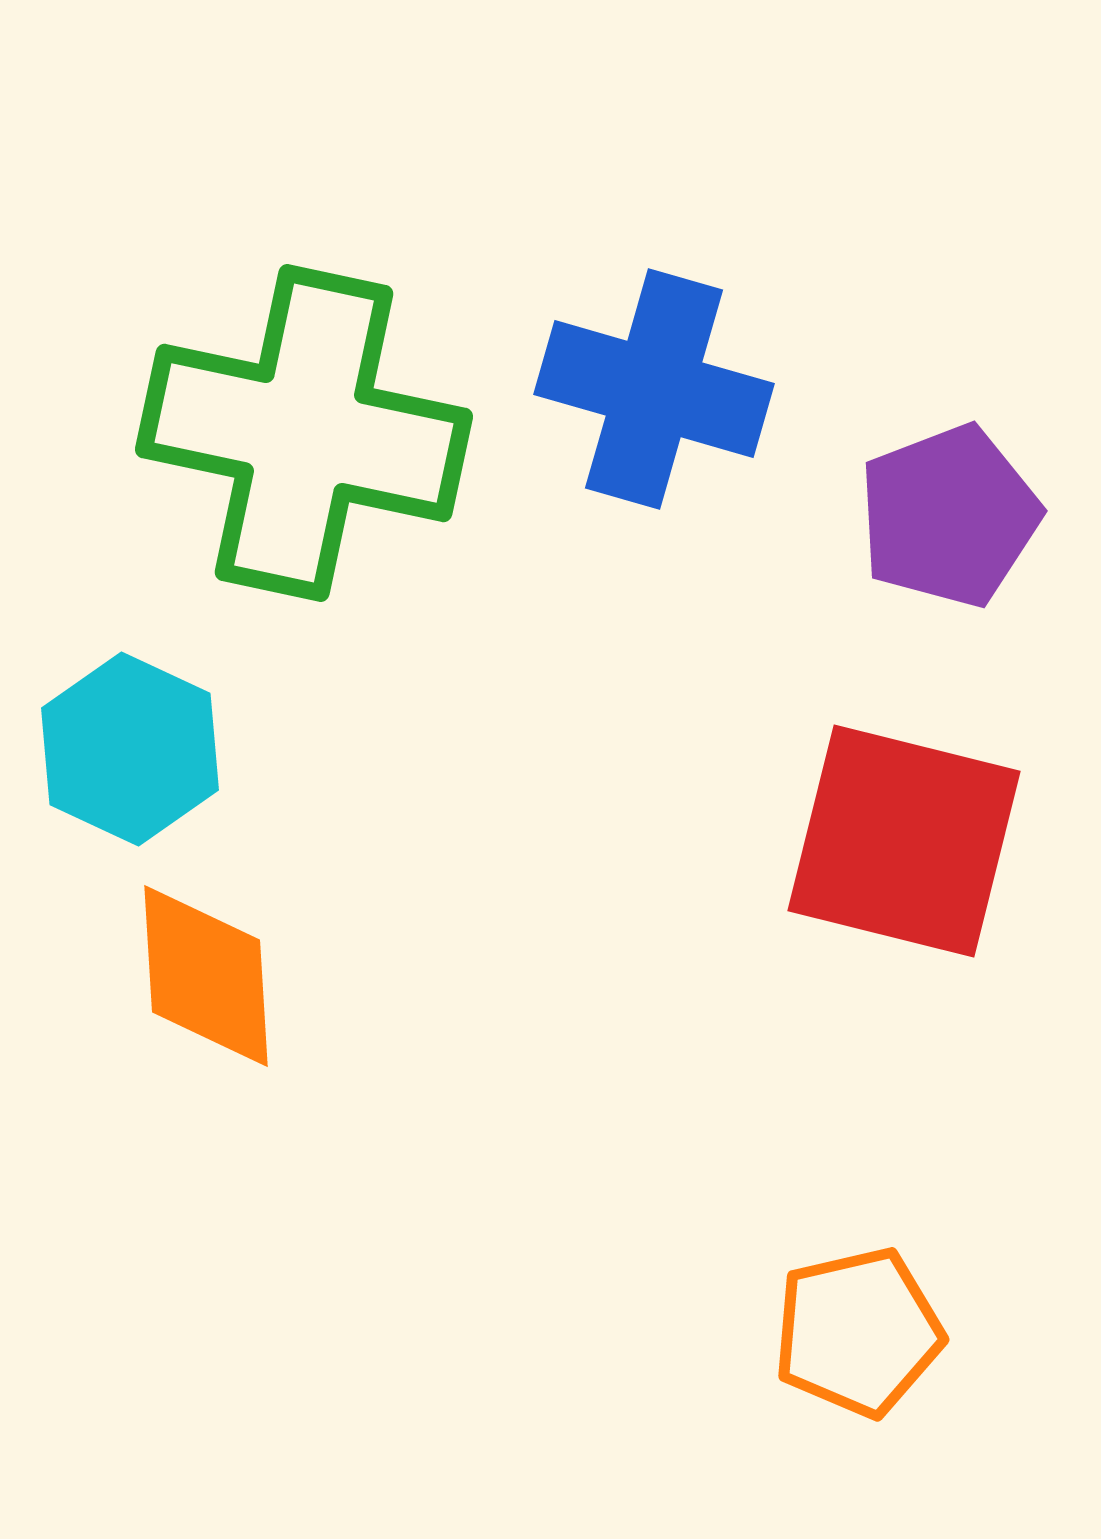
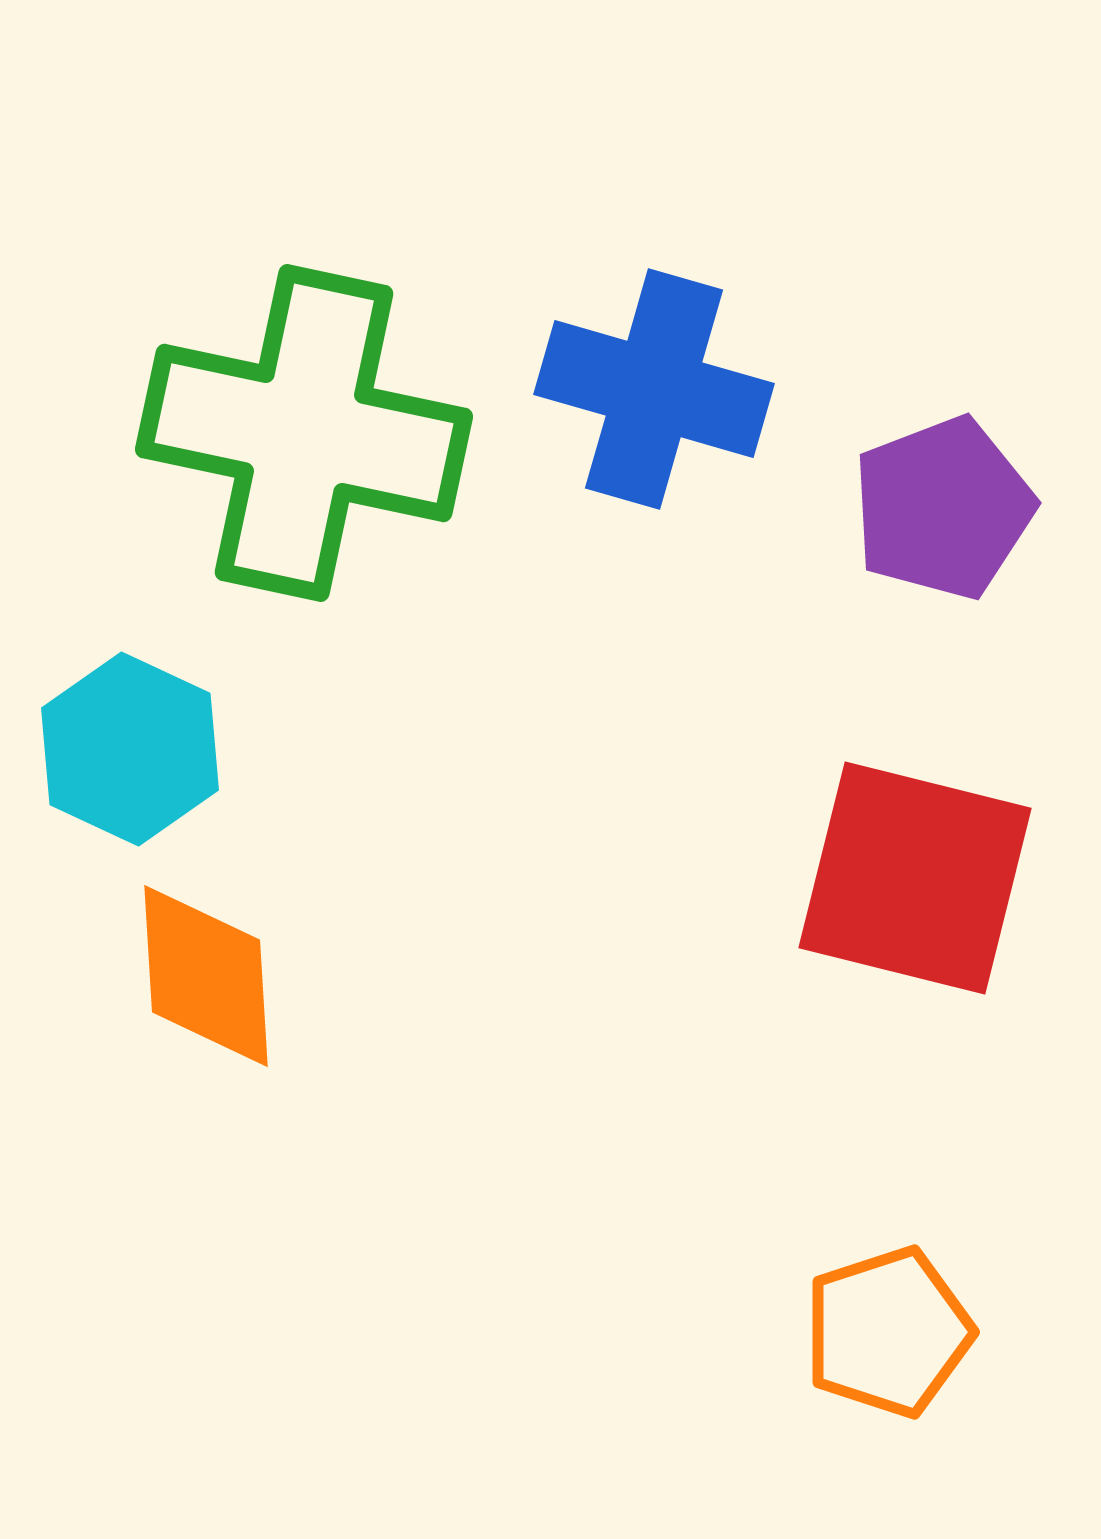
purple pentagon: moved 6 px left, 8 px up
red square: moved 11 px right, 37 px down
orange pentagon: moved 30 px right; rotated 5 degrees counterclockwise
